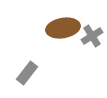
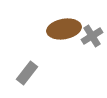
brown ellipse: moved 1 px right, 1 px down
